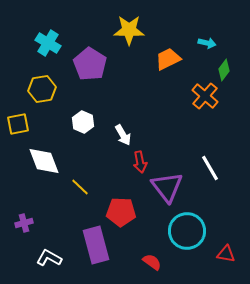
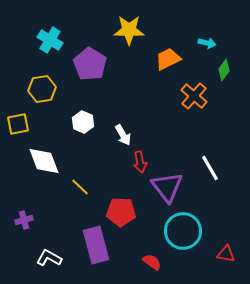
cyan cross: moved 2 px right, 3 px up
orange cross: moved 11 px left
purple cross: moved 3 px up
cyan circle: moved 4 px left
